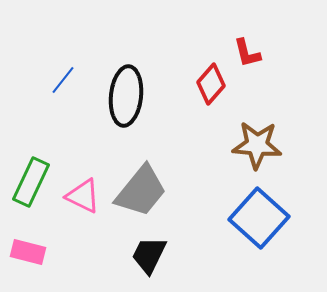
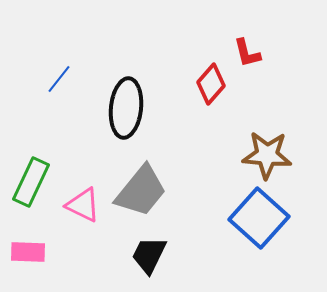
blue line: moved 4 px left, 1 px up
black ellipse: moved 12 px down
brown star: moved 10 px right, 10 px down
pink triangle: moved 9 px down
pink rectangle: rotated 12 degrees counterclockwise
